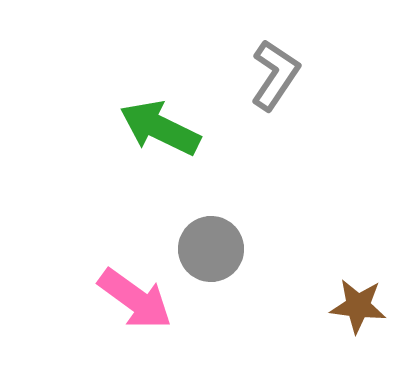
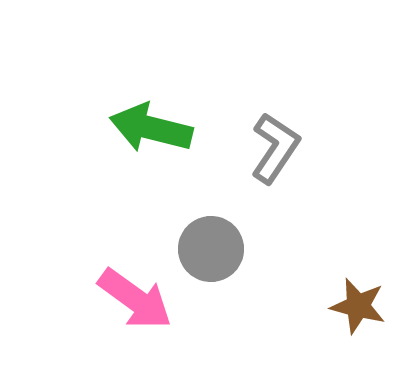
gray L-shape: moved 73 px down
green arrow: moved 9 px left; rotated 12 degrees counterclockwise
brown star: rotated 8 degrees clockwise
